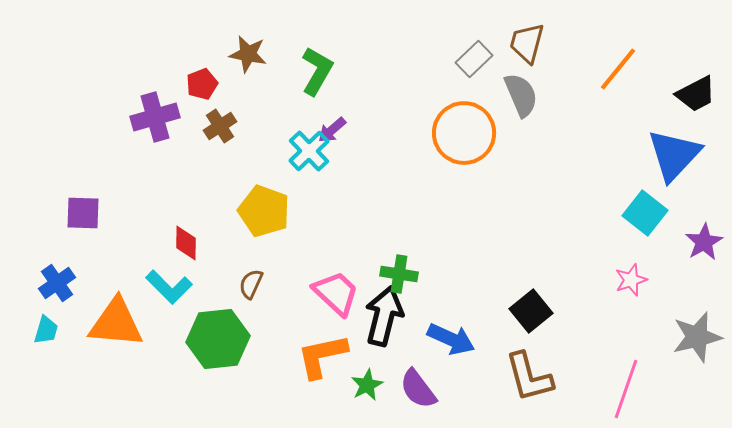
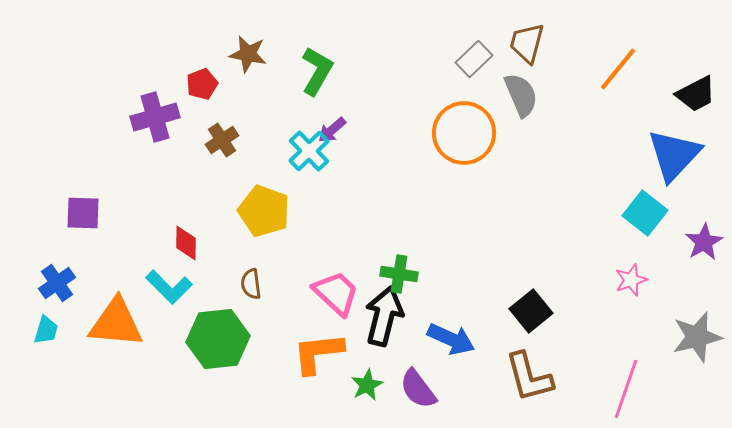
brown cross: moved 2 px right, 14 px down
brown semicircle: rotated 32 degrees counterclockwise
orange L-shape: moved 4 px left, 3 px up; rotated 6 degrees clockwise
